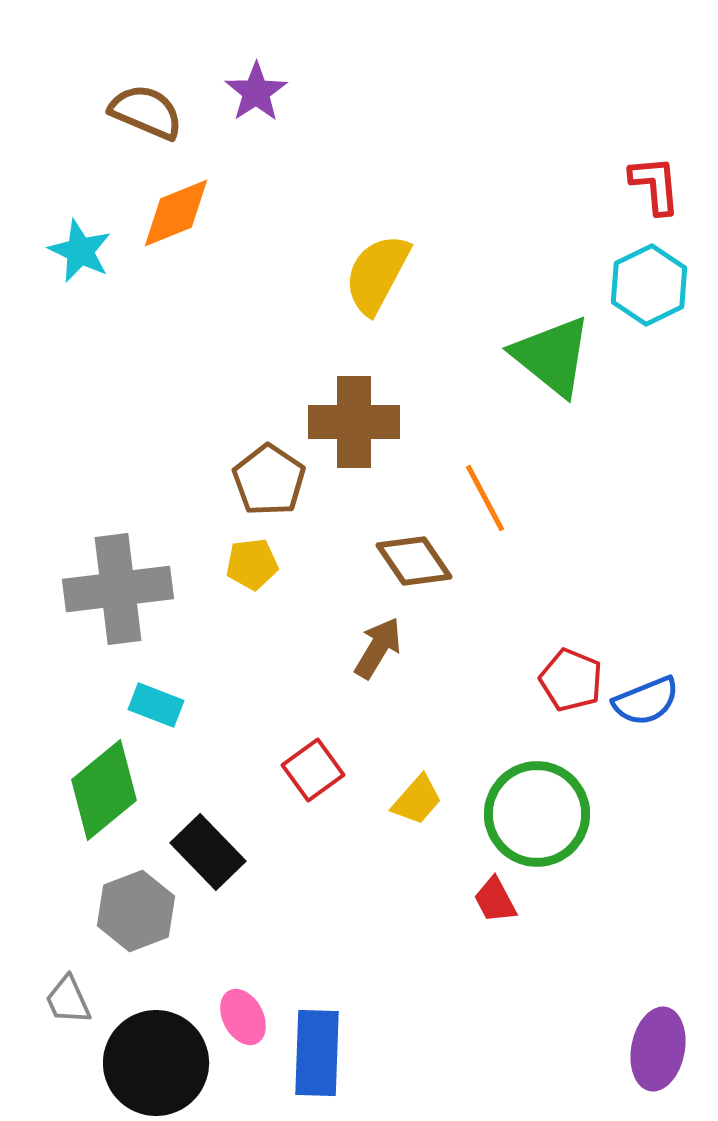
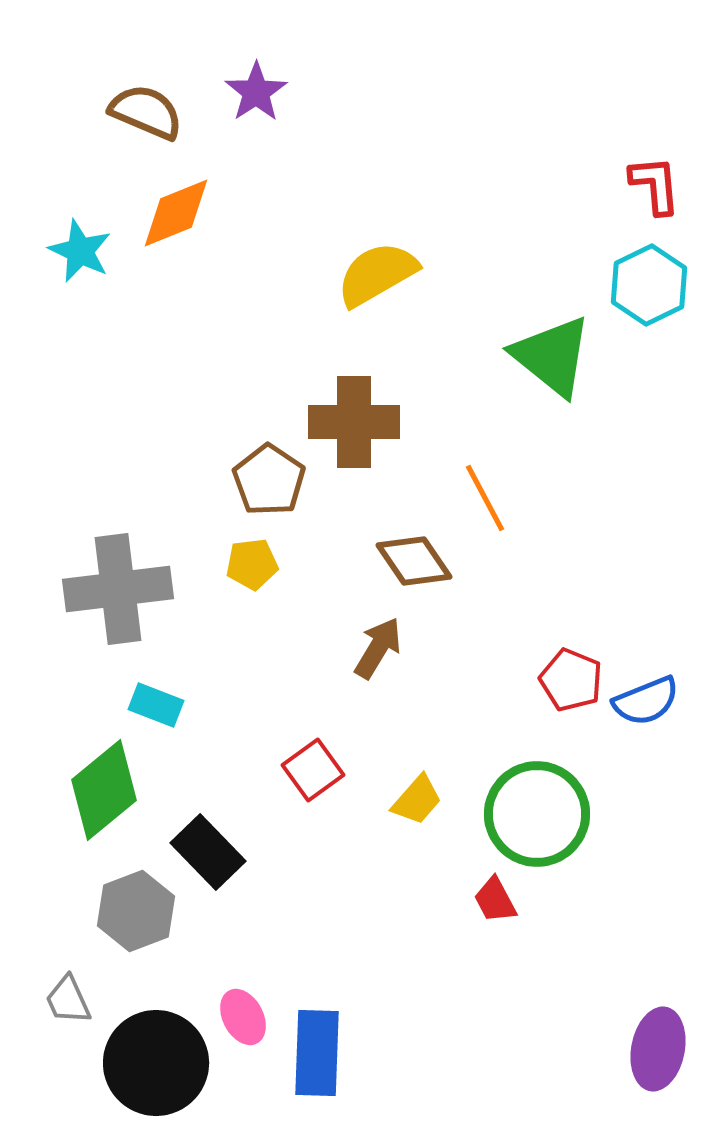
yellow semicircle: rotated 32 degrees clockwise
